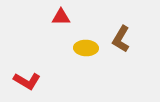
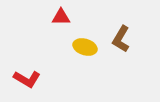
yellow ellipse: moved 1 px left, 1 px up; rotated 15 degrees clockwise
red L-shape: moved 2 px up
